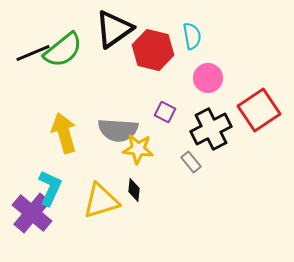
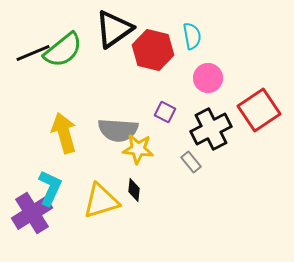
purple cross: rotated 18 degrees clockwise
